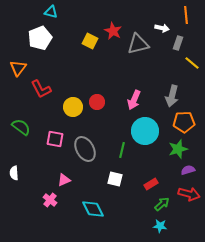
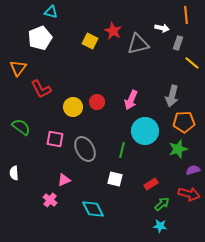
pink arrow: moved 3 px left
purple semicircle: moved 5 px right
